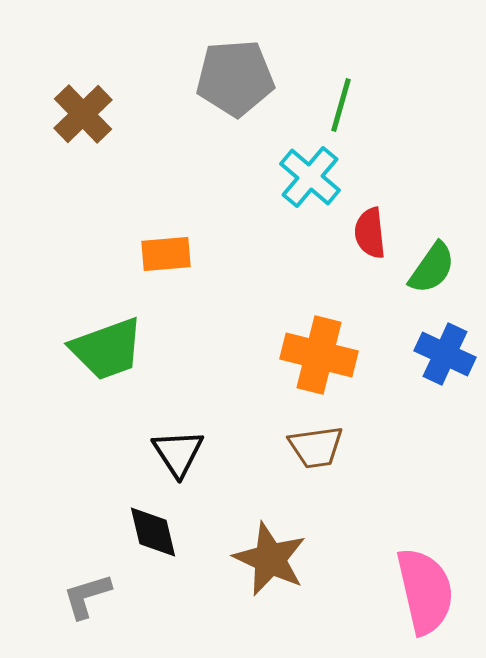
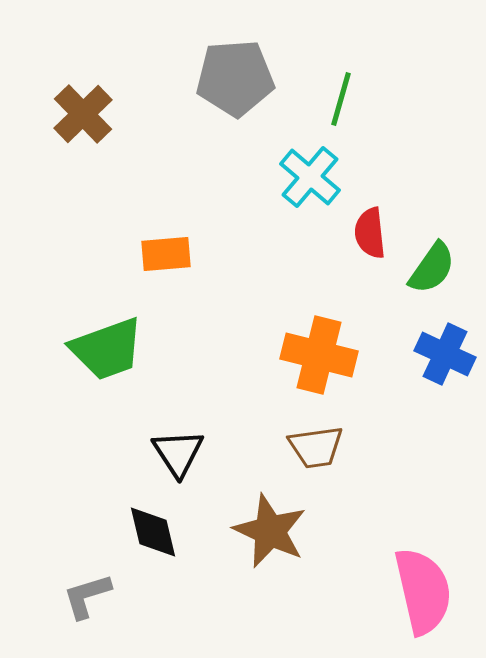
green line: moved 6 px up
brown star: moved 28 px up
pink semicircle: moved 2 px left
